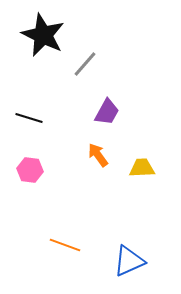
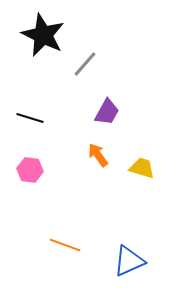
black line: moved 1 px right
yellow trapezoid: rotated 20 degrees clockwise
